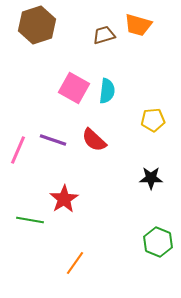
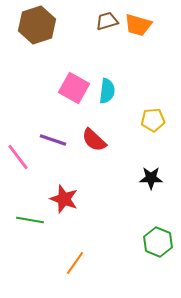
brown trapezoid: moved 3 px right, 14 px up
pink line: moved 7 px down; rotated 60 degrees counterclockwise
red star: rotated 20 degrees counterclockwise
